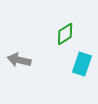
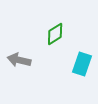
green diamond: moved 10 px left
